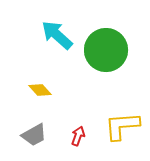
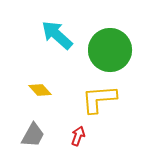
green circle: moved 4 px right
yellow L-shape: moved 23 px left, 27 px up
gray trapezoid: moved 1 px left; rotated 32 degrees counterclockwise
